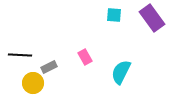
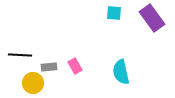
cyan square: moved 2 px up
pink rectangle: moved 10 px left, 9 px down
gray rectangle: rotated 21 degrees clockwise
cyan semicircle: rotated 40 degrees counterclockwise
